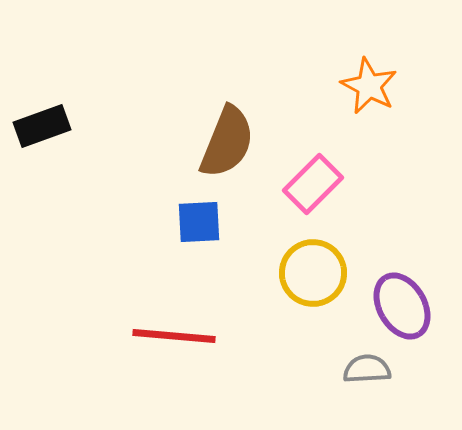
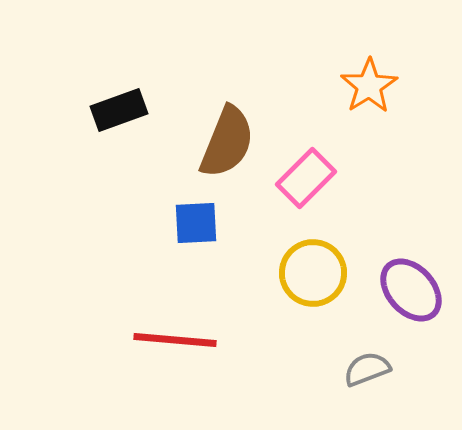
orange star: rotated 12 degrees clockwise
black rectangle: moved 77 px right, 16 px up
pink rectangle: moved 7 px left, 6 px up
blue square: moved 3 px left, 1 px down
purple ellipse: moved 9 px right, 16 px up; rotated 12 degrees counterclockwise
red line: moved 1 px right, 4 px down
gray semicircle: rotated 18 degrees counterclockwise
